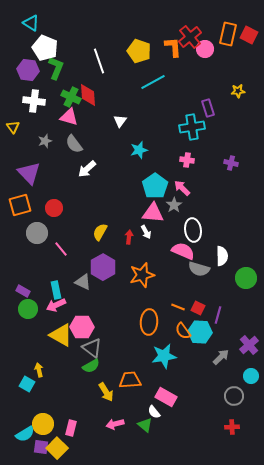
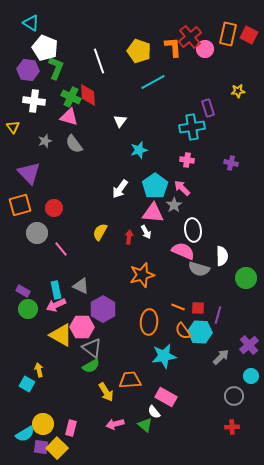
white arrow at (87, 169): moved 33 px right, 20 px down; rotated 12 degrees counterclockwise
purple hexagon at (103, 267): moved 42 px down
gray triangle at (83, 282): moved 2 px left, 4 px down
red square at (198, 308): rotated 24 degrees counterclockwise
